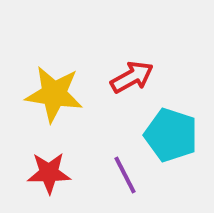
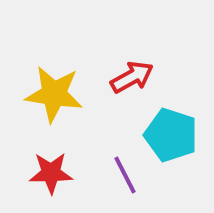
red star: moved 2 px right
